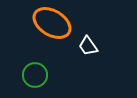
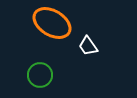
green circle: moved 5 px right
